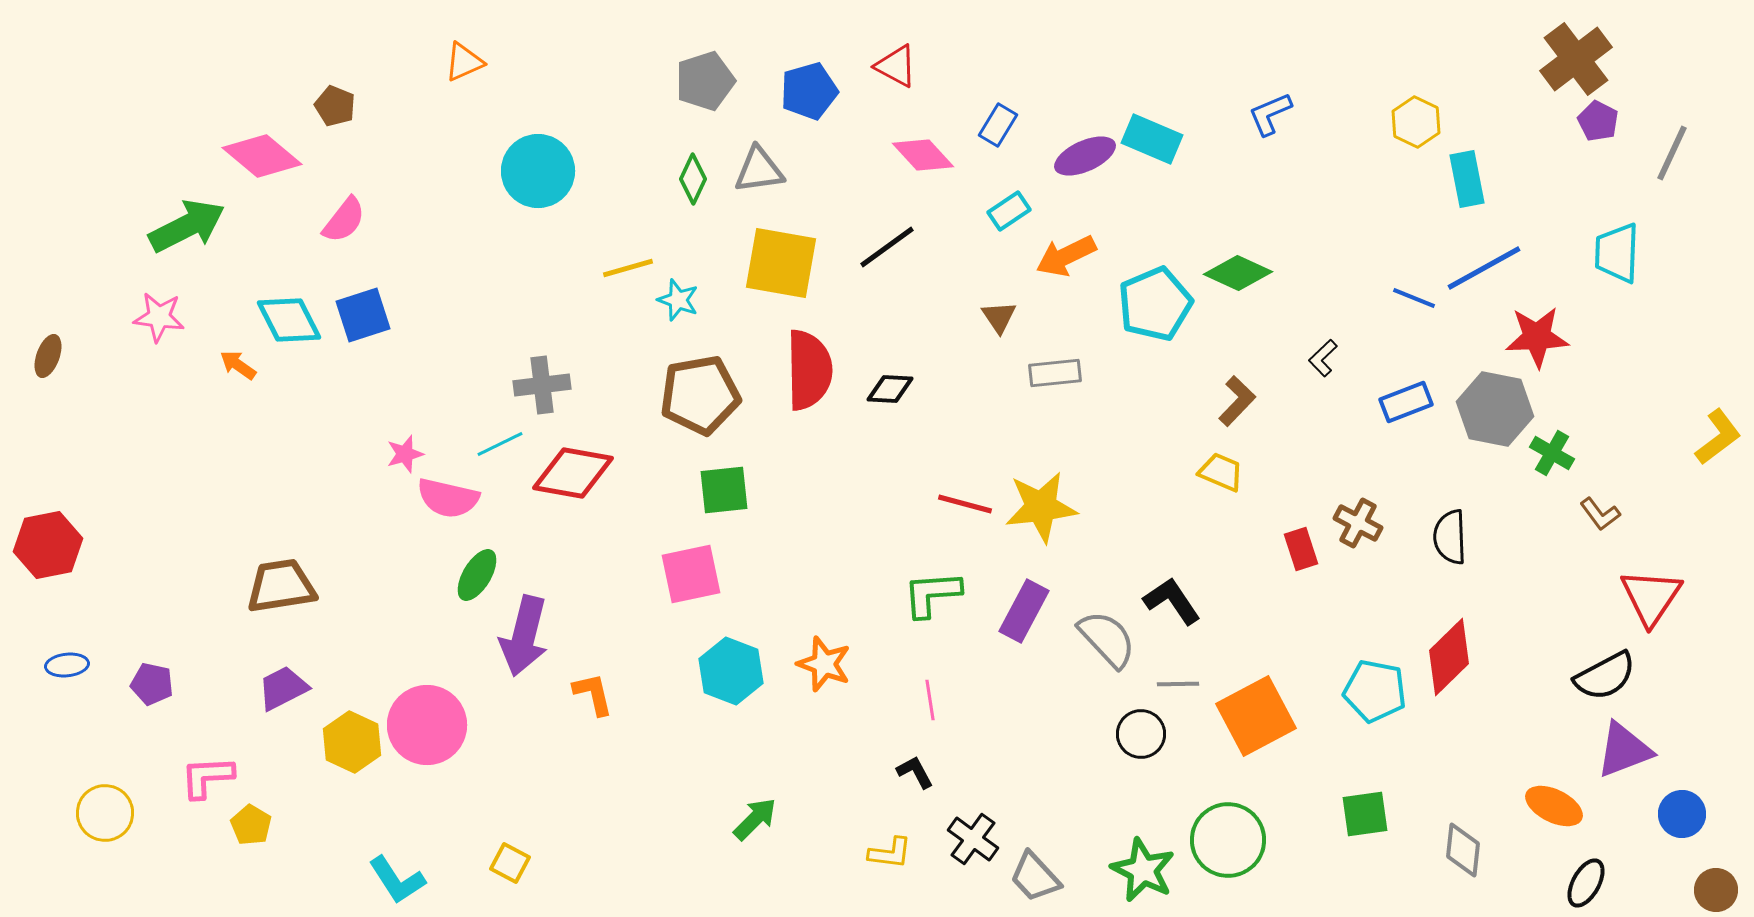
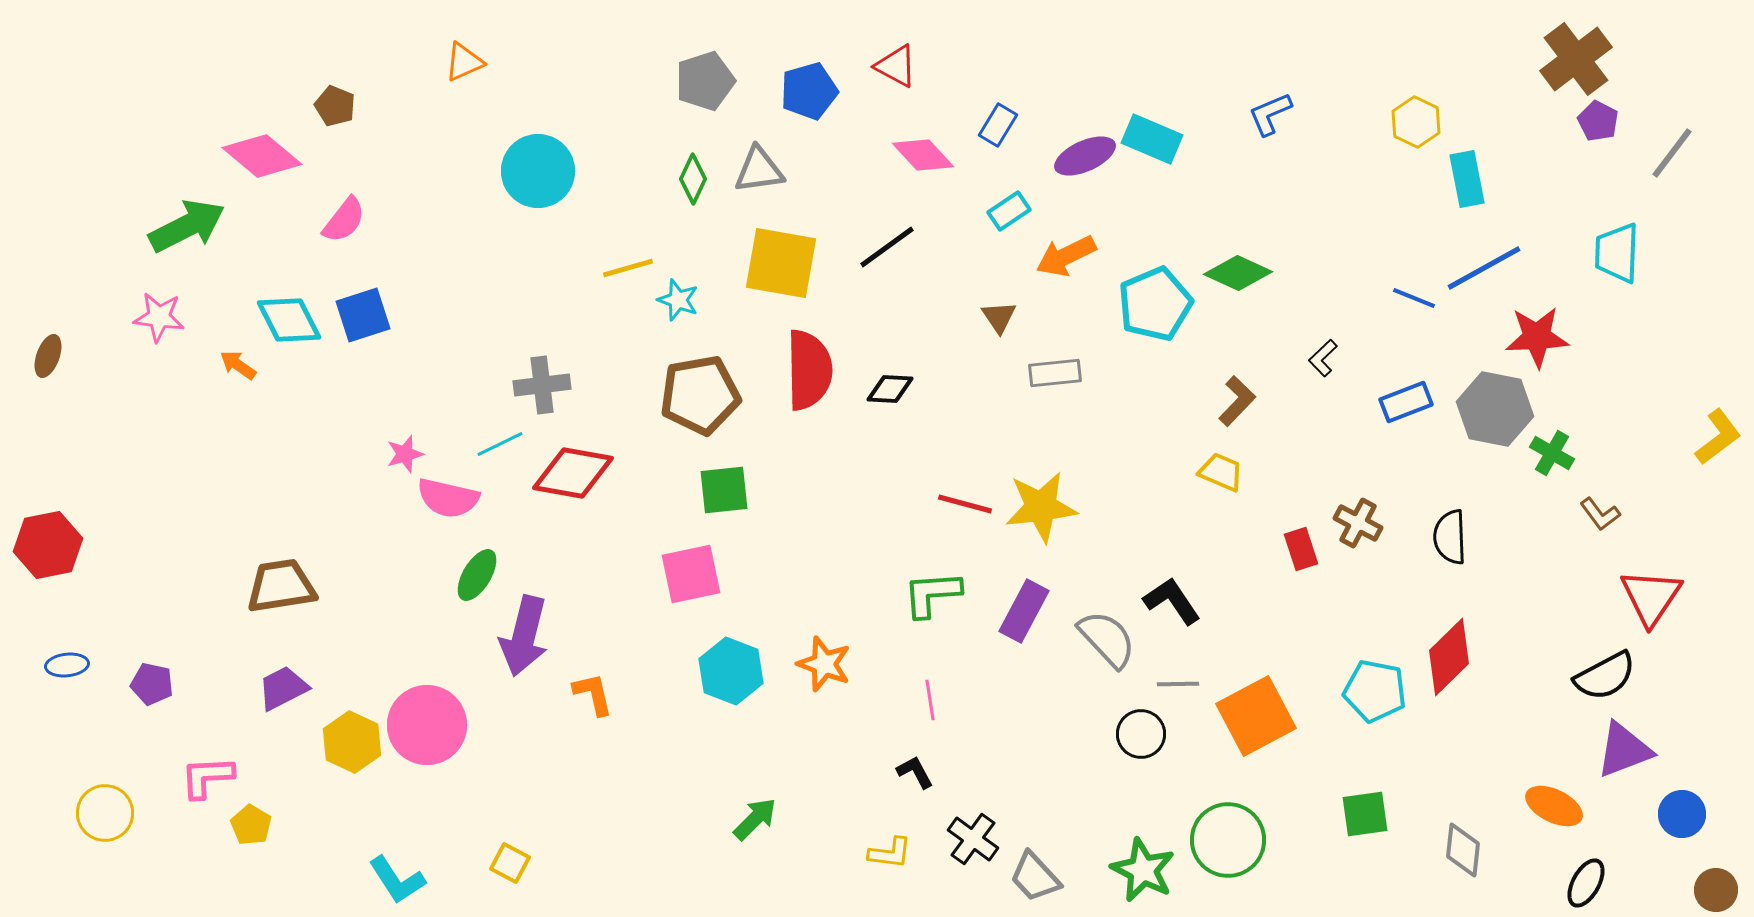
gray line at (1672, 153): rotated 12 degrees clockwise
